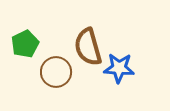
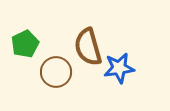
blue star: rotated 12 degrees counterclockwise
